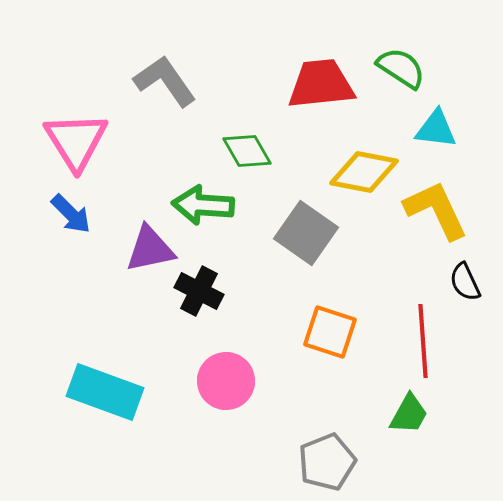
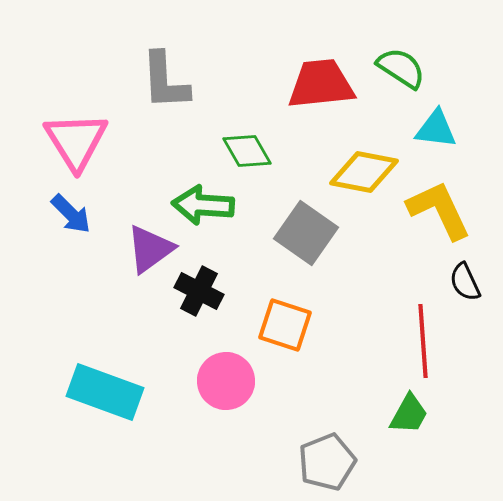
gray L-shape: rotated 148 degrees counterclockwise
yellow L-shape: moved 3 px right
purple triangle: rotated 24 degrees counterclockwise
orange square: moved 45 px left, 7 px up
